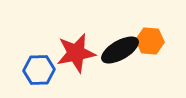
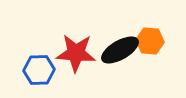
red star: rotated 15 degrees clockwise
